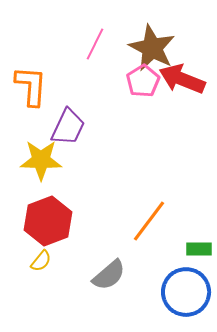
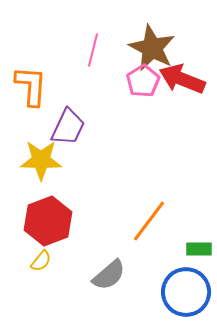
pink line: moved 2 px left, 6 px down; rotated 12 degrees counterclockwise
